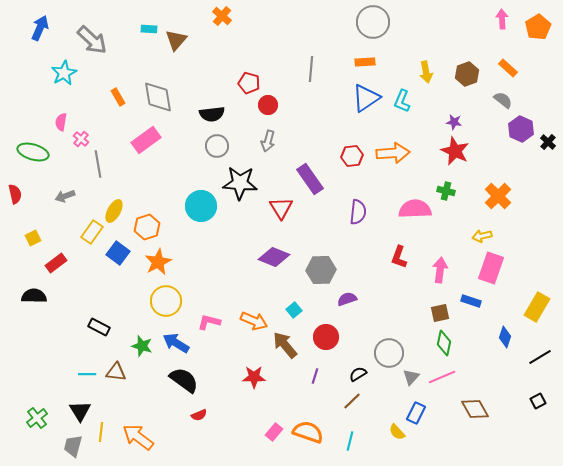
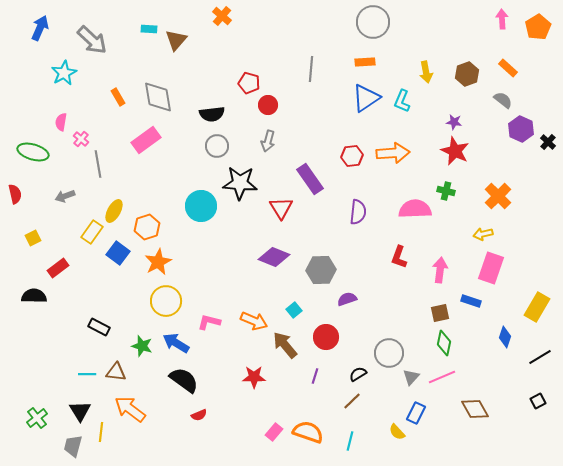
yellow arrow at (482, 236): moved 1 px right, 2 px up
red rectangle at (56, 263): moved 2 px right, 5 px down
orange arrow at (138, 437): moved 8 px left, 28 px up
